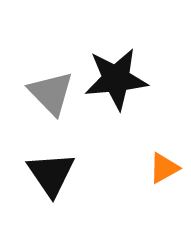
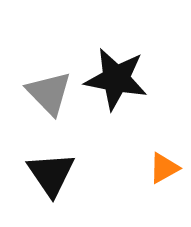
black star: rotated 16 degrees clockwise
gray triangle: moved 2 px left
